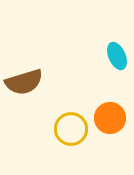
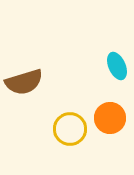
cyan ellipse: moved 10 px down
yellow circle: moved 1 px left
